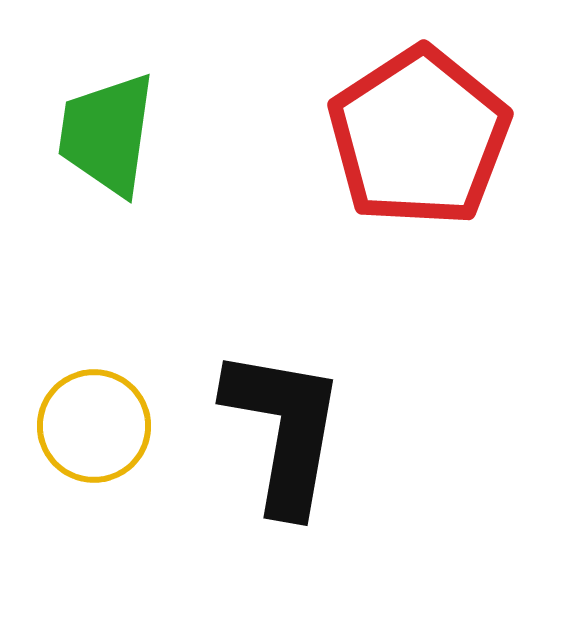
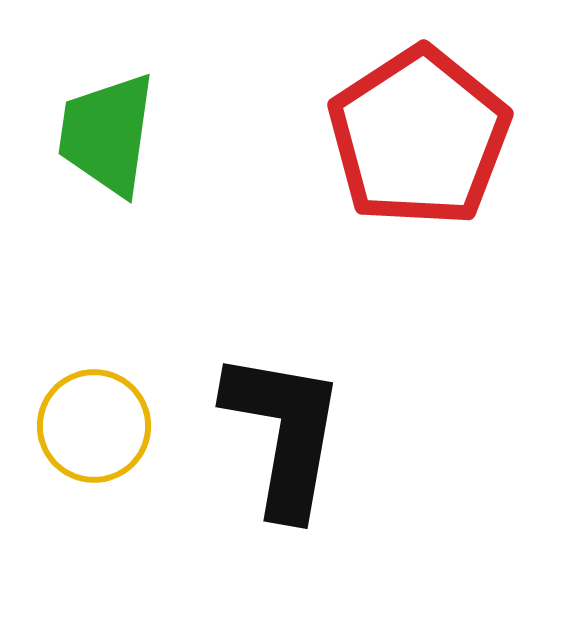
black L-shape: moved 3 px down
